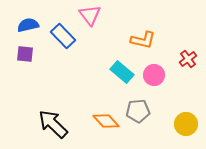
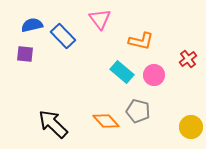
pink triangle: moved 10 px right, 4 px down
blue semicircle: moved 4 px right
orange L-shape: moved 2 px left, 1 px down
gray pentagon: rotated 20 degrees clockwise
yellow circle: moved 5 px right, 3 px down
